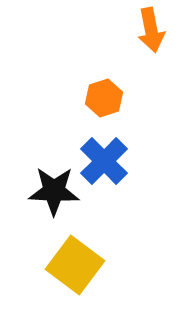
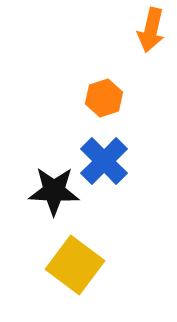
orange arrow: rotated 24 degrees clockwise
